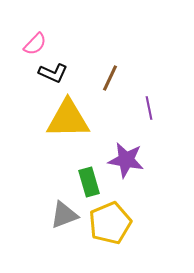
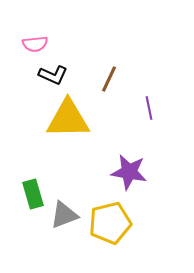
pink semicircle: rotated 40 degrees clockwise
black L-shape: moved 2 px down
brown line: moved 1 px left, 1 px down
purple star: moved 3 px right, 12 px down
green rectangle: moved 56 px left, 12 px down
yellow pentagon: rotated 9 degrees clockwise
